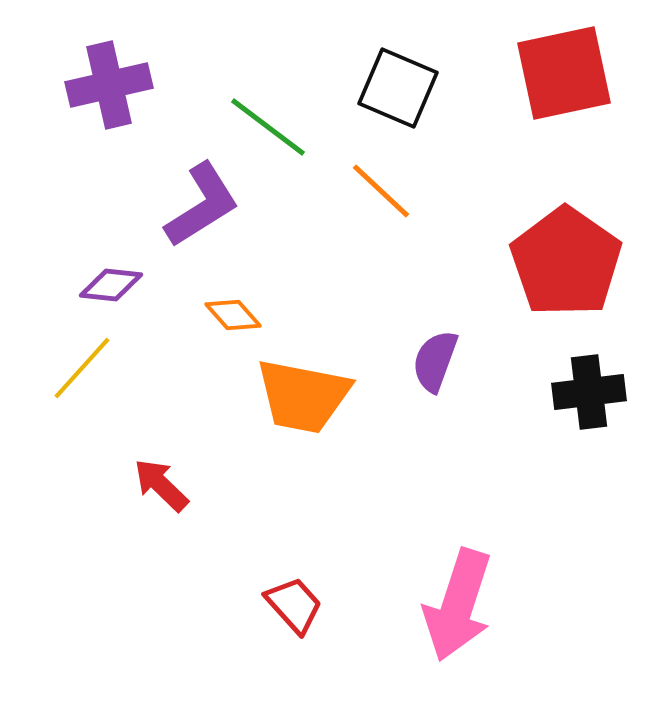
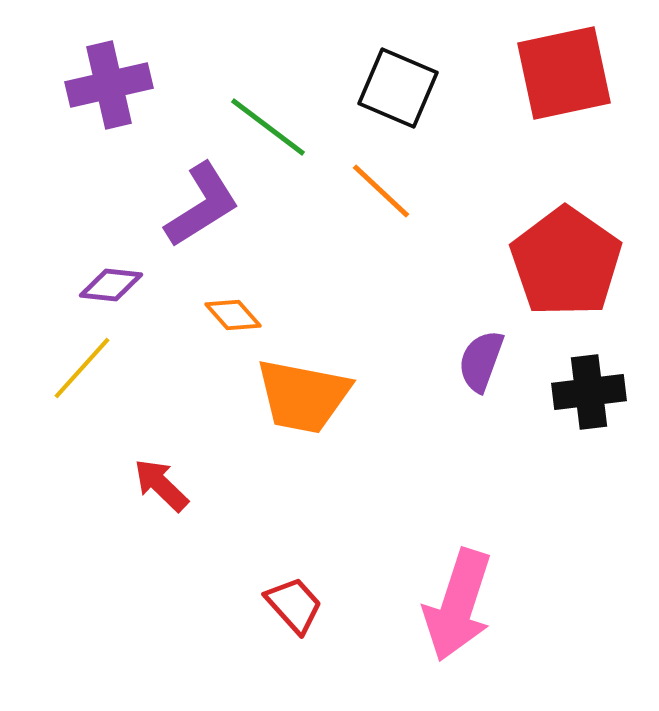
purple semicircle: moved 46 px right
